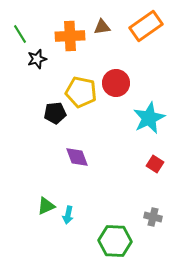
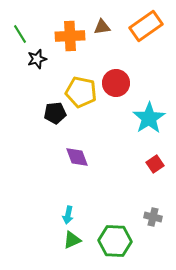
cyan star: rotated 8 degrees counterclockwise
red square: rotated 24 degrees clockwise
green triangle: moved 26 px right, 34 px down
